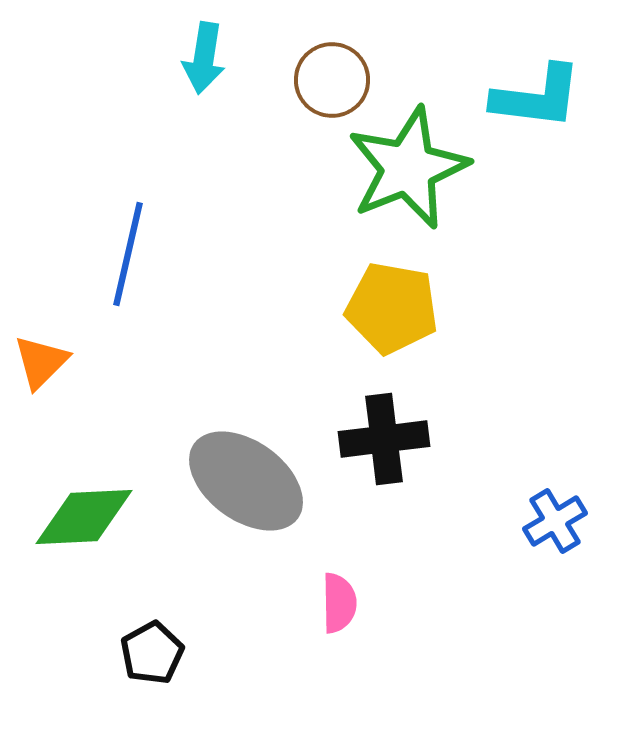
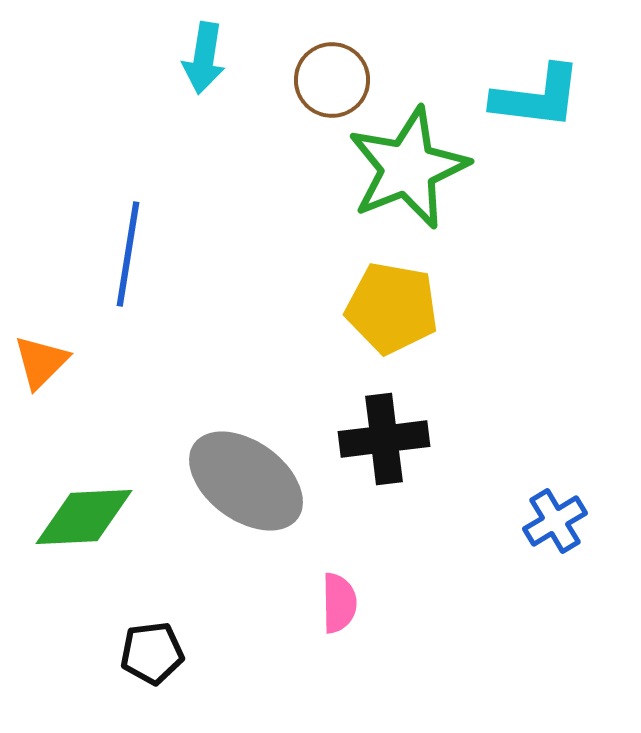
blue line: rotated 4 degrees counterclockwise
black pentagon: rotated 22 degrees clockwise
